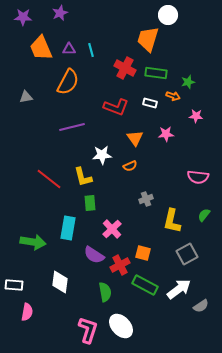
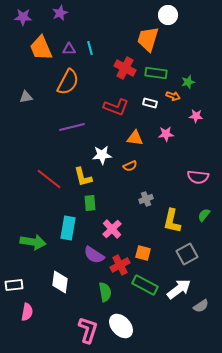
cyan line at (91, 50): moved 1 px left, 2 px up
orange triangle at (135, 138): rotated 48 degrees counterclockwise
white rectangle at (14, 285): rotated 12 degrees counterclockwise
